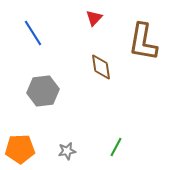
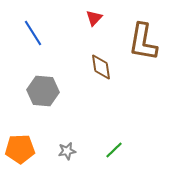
gray hexagon: rotated 12 degrees clockwise
green line: moved 2 px left, 3 px down; rotated 18 degrees clockwise
